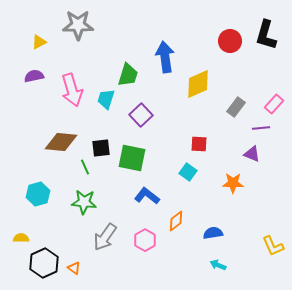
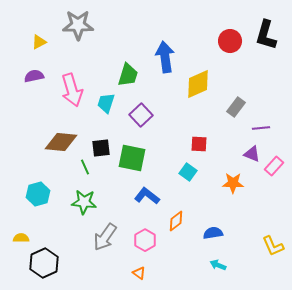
cyan trapezoid: moved 4 px down
pink rectangle: moved 62 px down
orange triangle: moved 65 px right, 5 px down
